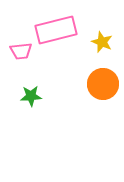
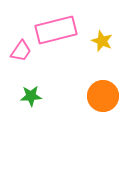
yellow star: moved 1 px up
pink trapezoid: rotated 50 degrees counterclockwise
orange circle: moved 12 px down
